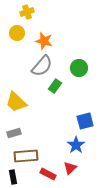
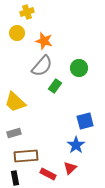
yellow trapezoid: moved 1 px left
black rectangle: moved 2 px right, 1 px down
